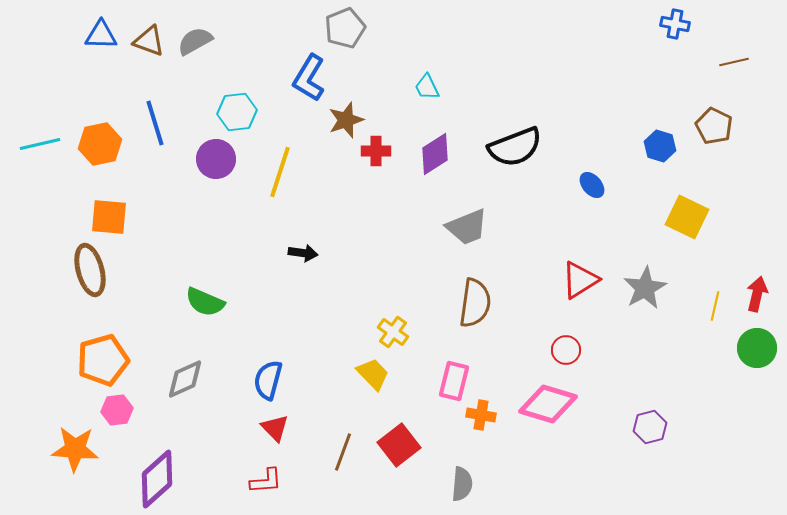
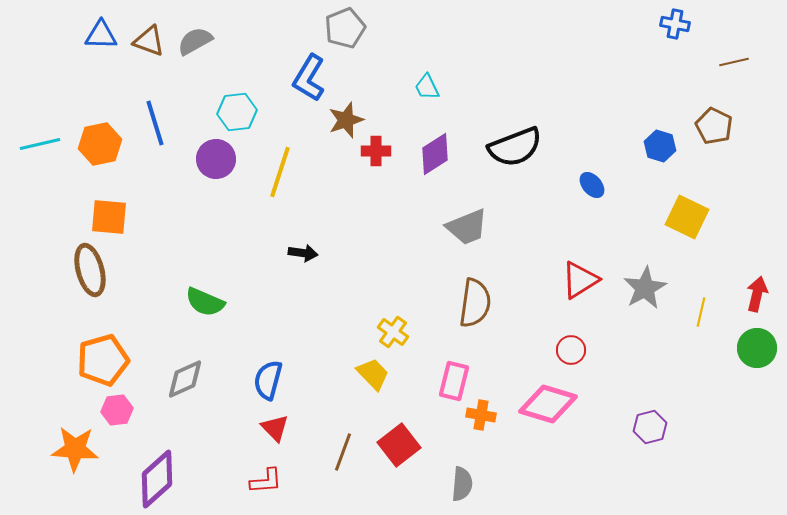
yellow line at (715, 306): moved 14 px left, 6 px down
red circle at (566, 350): moved 5 px right
